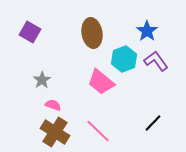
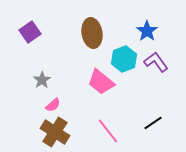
purple square: rotated 25 degrees clockwise
purple L-shape: moved 1 px down
pink semicircle: rotated 119 degrees clockwise
black line: rotated 12 degrees clockwise
pink line: moved 10 px right; rotated 8 degrees clockwise
